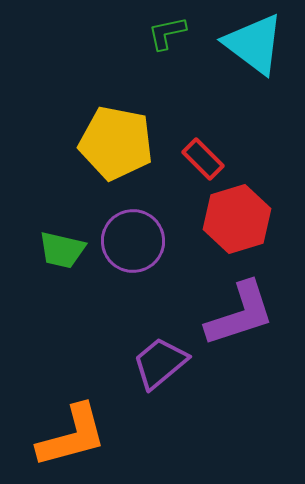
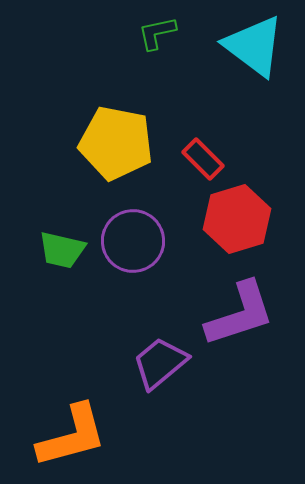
green L-shape: moved 10 px left
cyan triangle: moved 2 px down
